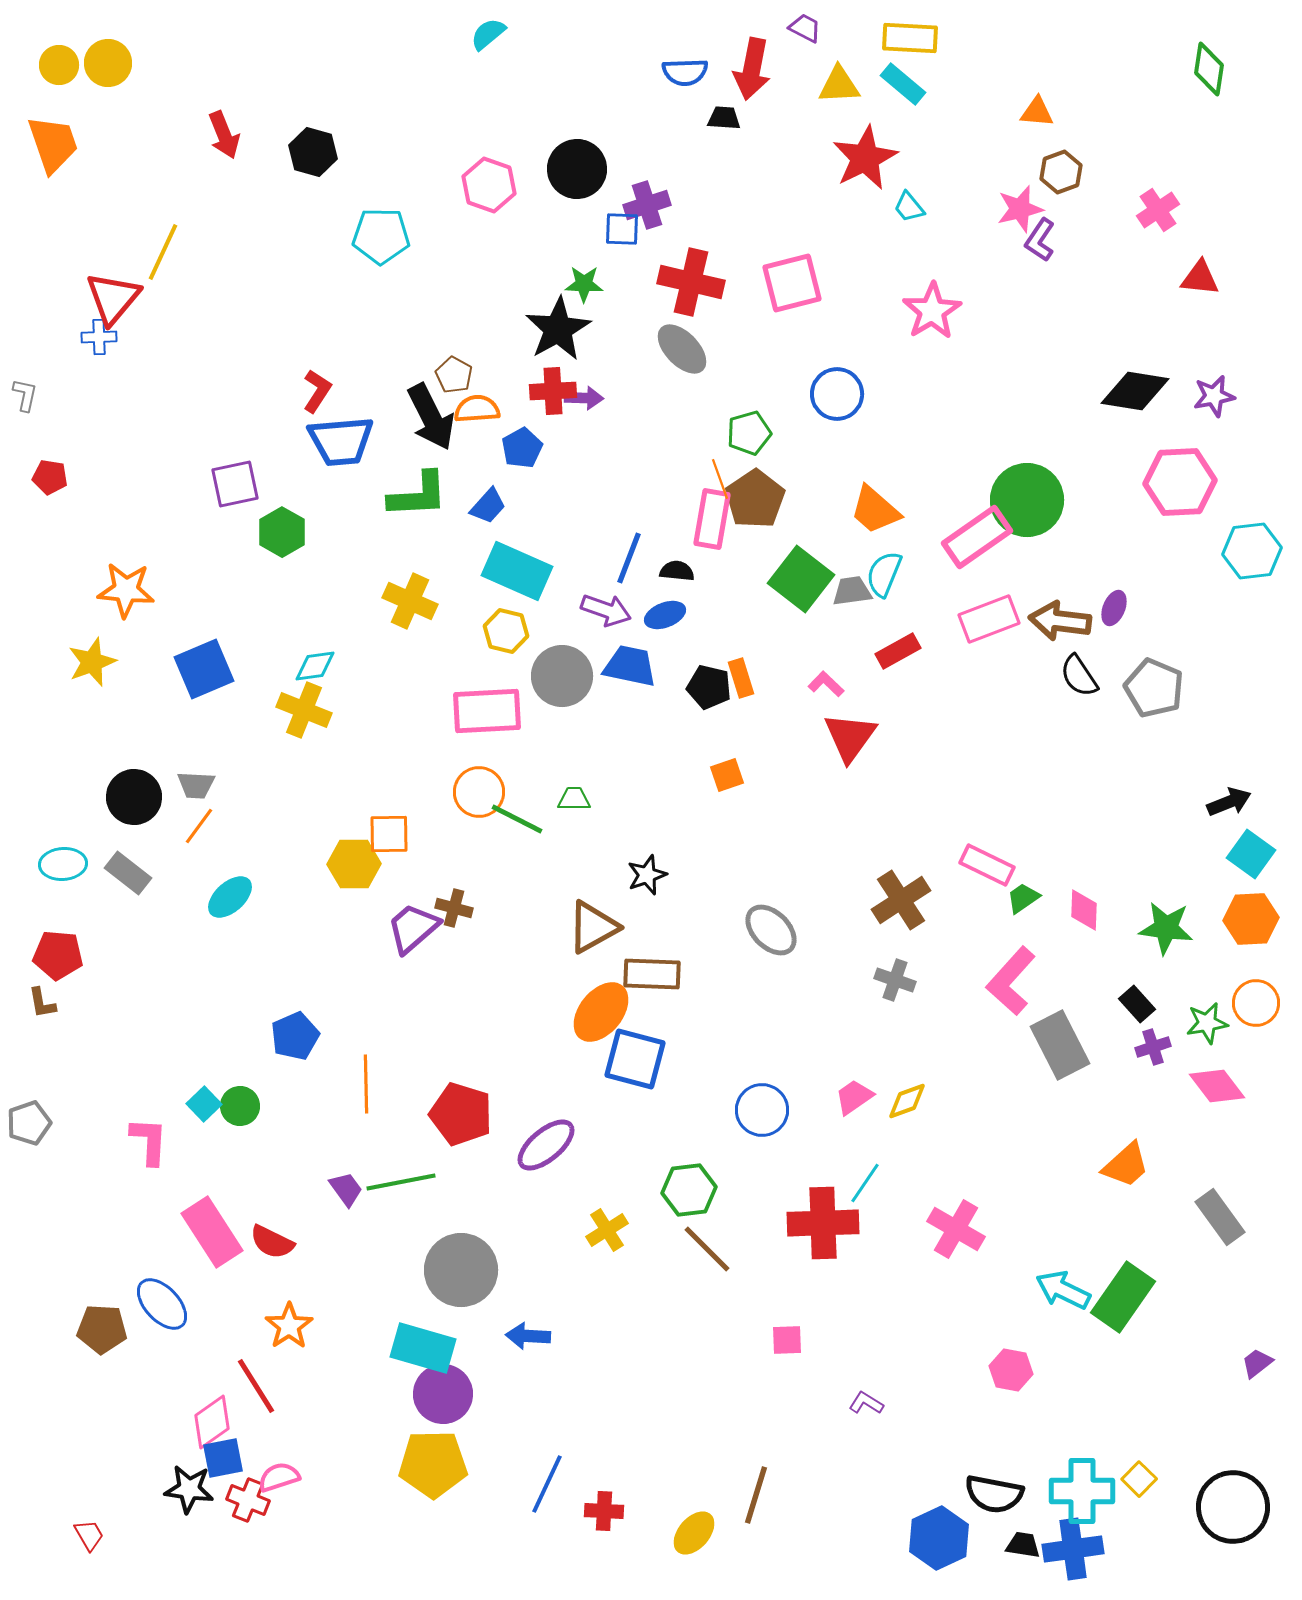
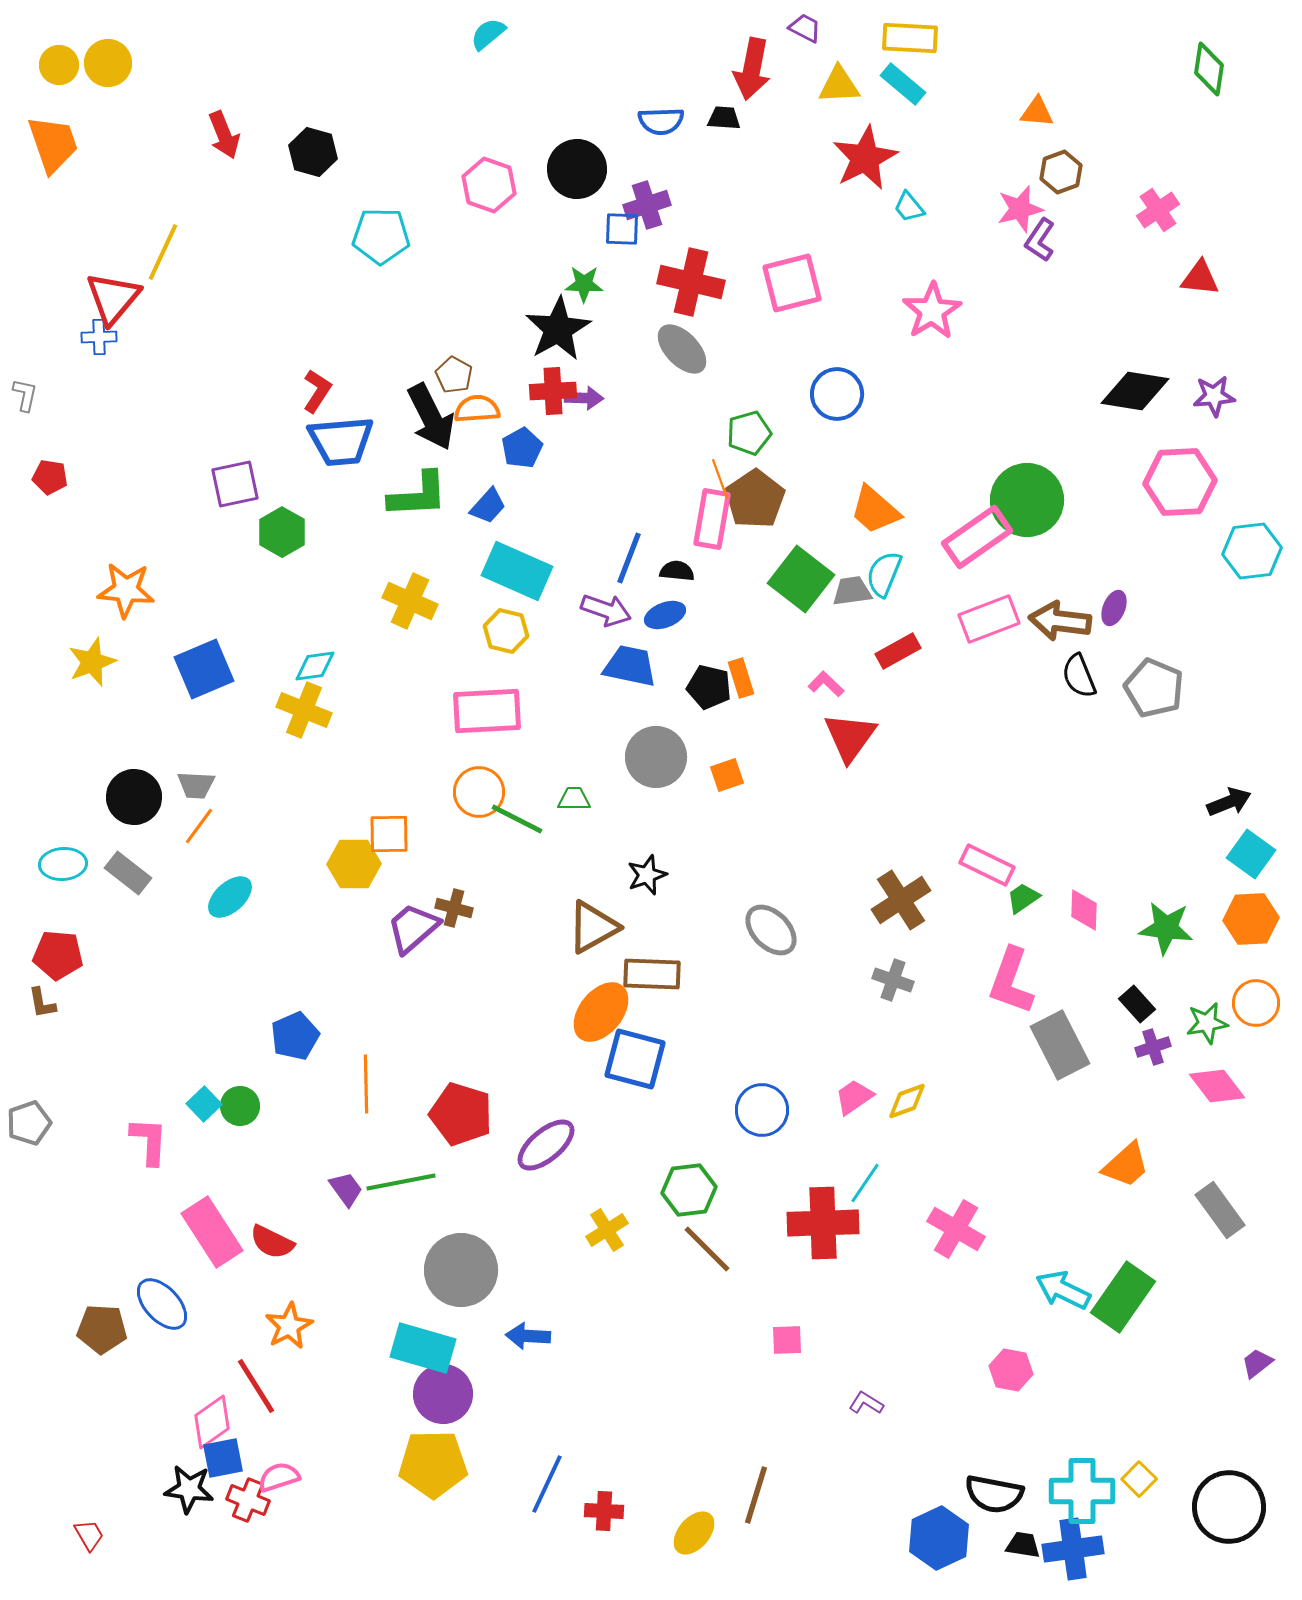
blue semicircle at (685, 72): moved 24 px left, 49 px down
purple star at (1214, 396): rotated 6 degrees clockwise
gray circle at (562, 676): moved 94 px right, 81 px down
black semicircle at (1079, 676): rotated 12 degrees clockwise
gray cross at (895, 980): moved 2 px left
pink L-shape at (1011, 981): rotated 22 degrees counterclockwise
gray rectangle at (1220, 1217): moved 7 px up
orange star at (289, 1326): rotated 6 degrees clockwise
black circle at (1233, 1507): moved 4 px left
